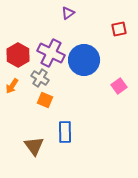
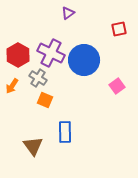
gray cross: moved 2 px left
pink square: moved 2 px left
brown triangle: moved 1 px left
